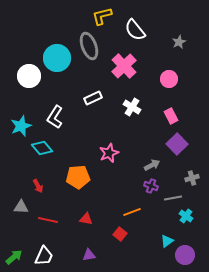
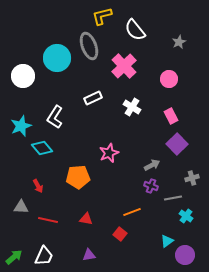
white circle: moved 6 px left
